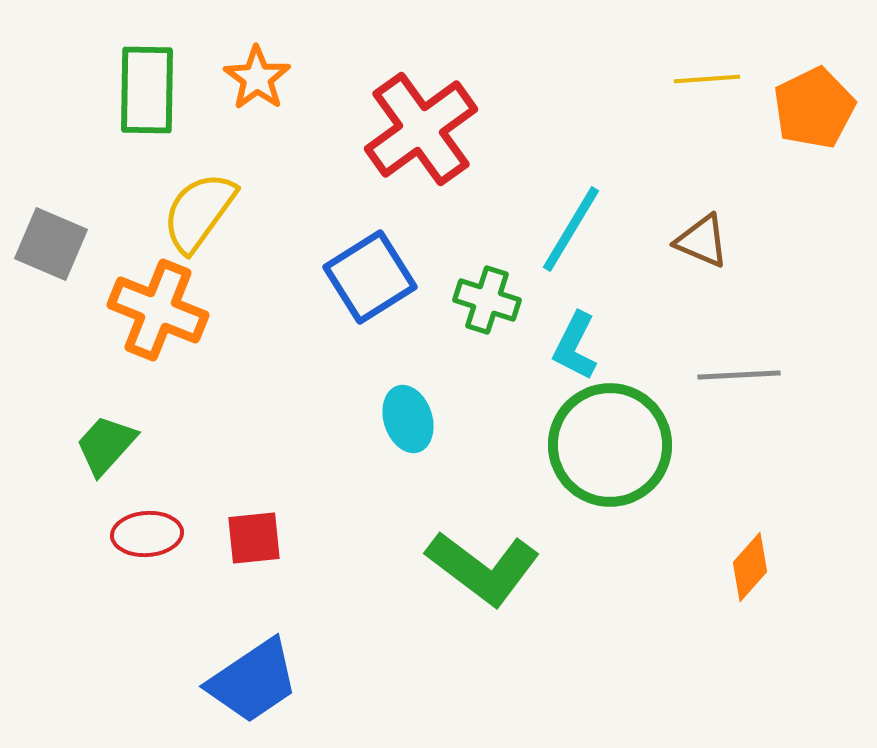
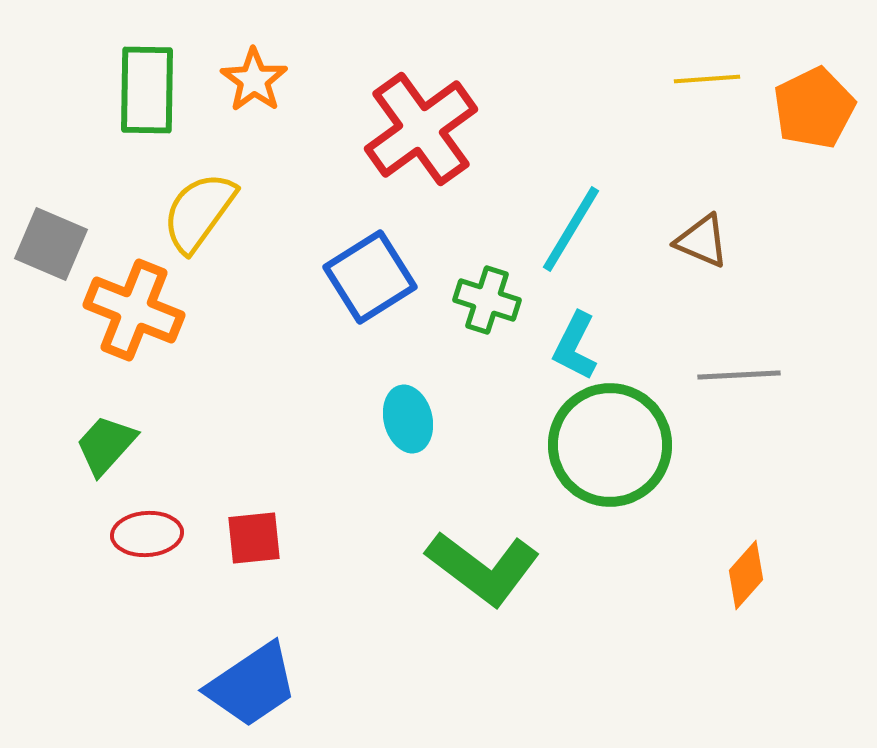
orange star: moved 3 px left, 2 px down
orange cross: moved 24 px left
cyan ellipse: rotated 4 degrees clockwise
orange diamond: moved 4 px left, 8 px down
blue trapezoid: moved 1 px left, 4 px down
